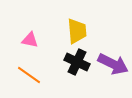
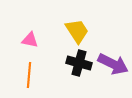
yellow trapezoid: rotated 28 degrees counterclockwise
black cross: moved 2 px right, 1 px down; rotated 10 degrees counterclockwise
orange line: rotated 60 degrees clockwise
